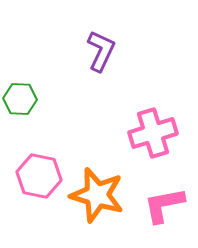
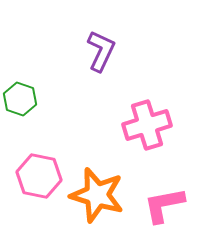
green hexagon: rotated 16 degrees clockwise
pink cross: moved 6 px left, 8 px up
